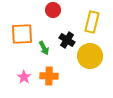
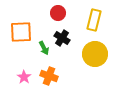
red circle: moved 5 px right, 3 px down
yellow rectangle: moved 2 px right, 2 px up
orange square: moved 1 px left, 2 px up
black cross: moved 5 px left, 2 px up
yellow circle: moved 5 px right, 2 px up
orange cross: rotated 18 degrees clockwise
